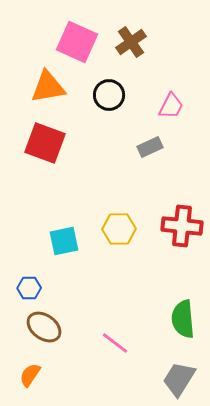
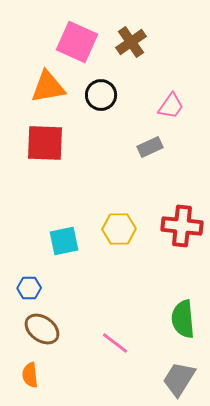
black circle: moved 8 px left
pink trapezoid: rotated 8 degrees clockwise
red square: rotated 18 degrees counterclockwise
brown ellipse: moved 2 px left, 2 px down
orange semicircle: rotated 40 degrees counterclockwise
